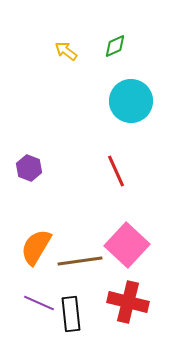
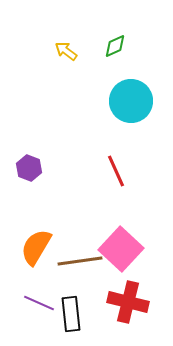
pink square: moved 6 px left, 4 px down
